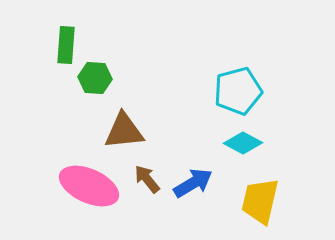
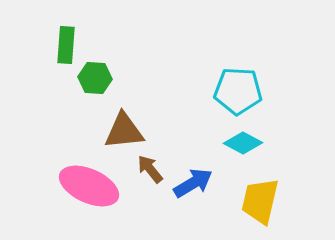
cyan pentagon: rotated 18 degrees clockwise
brown arrow: moved 3 px right, 10 px up
